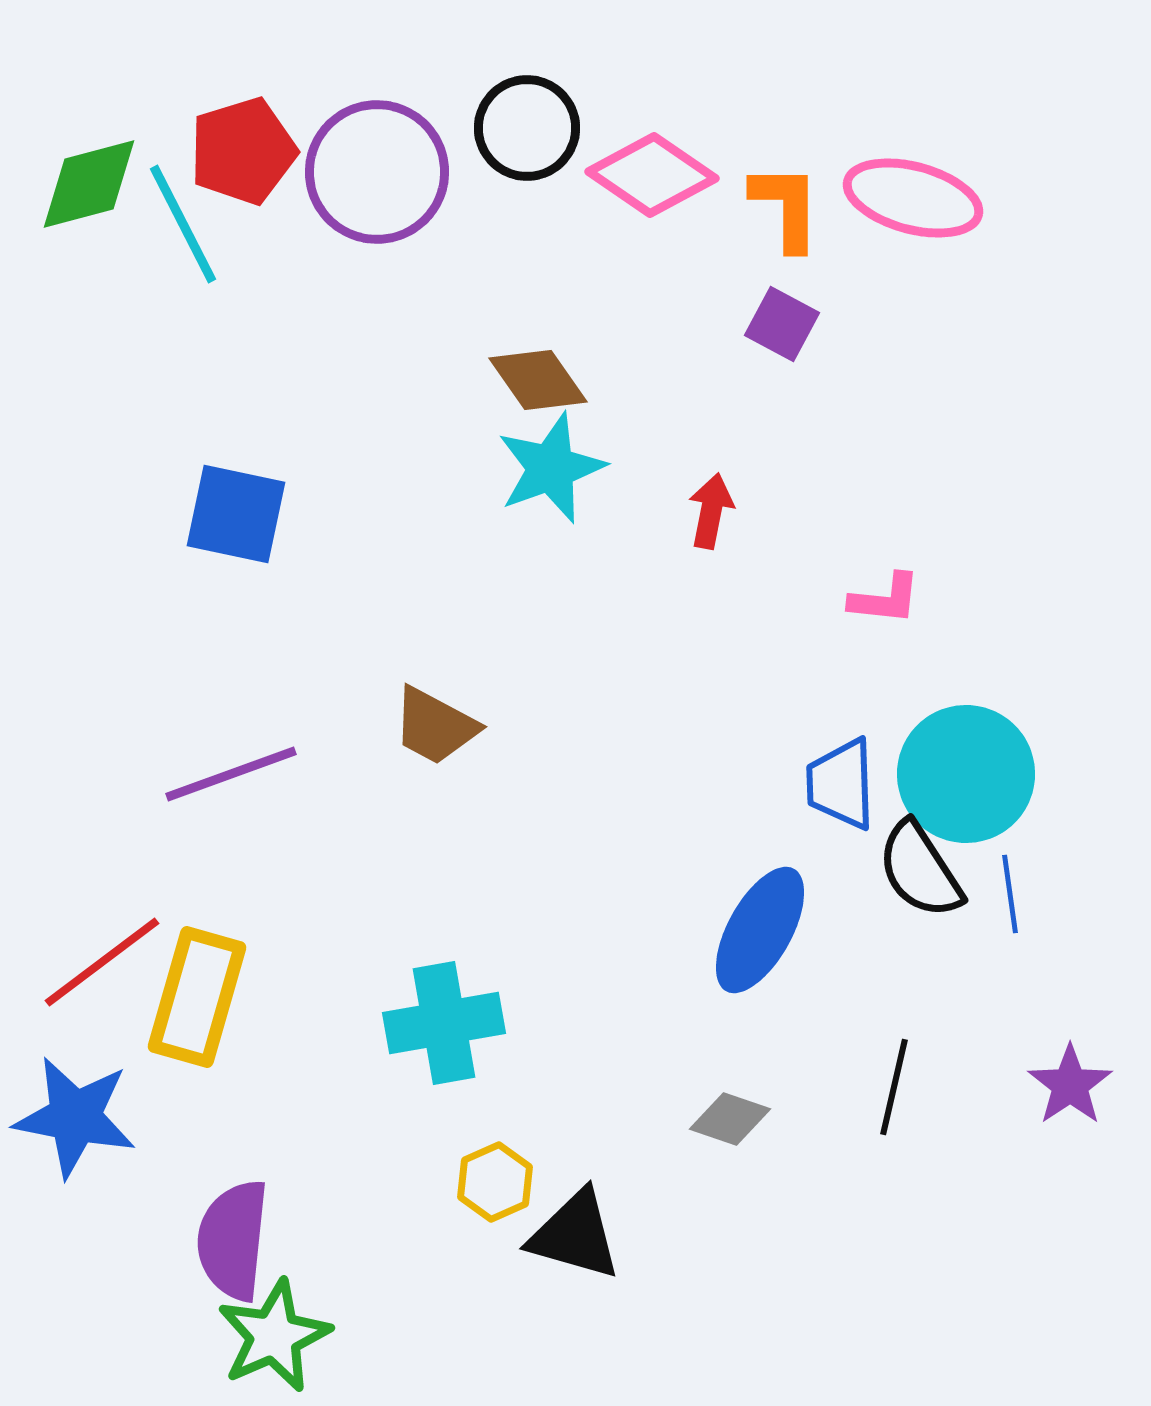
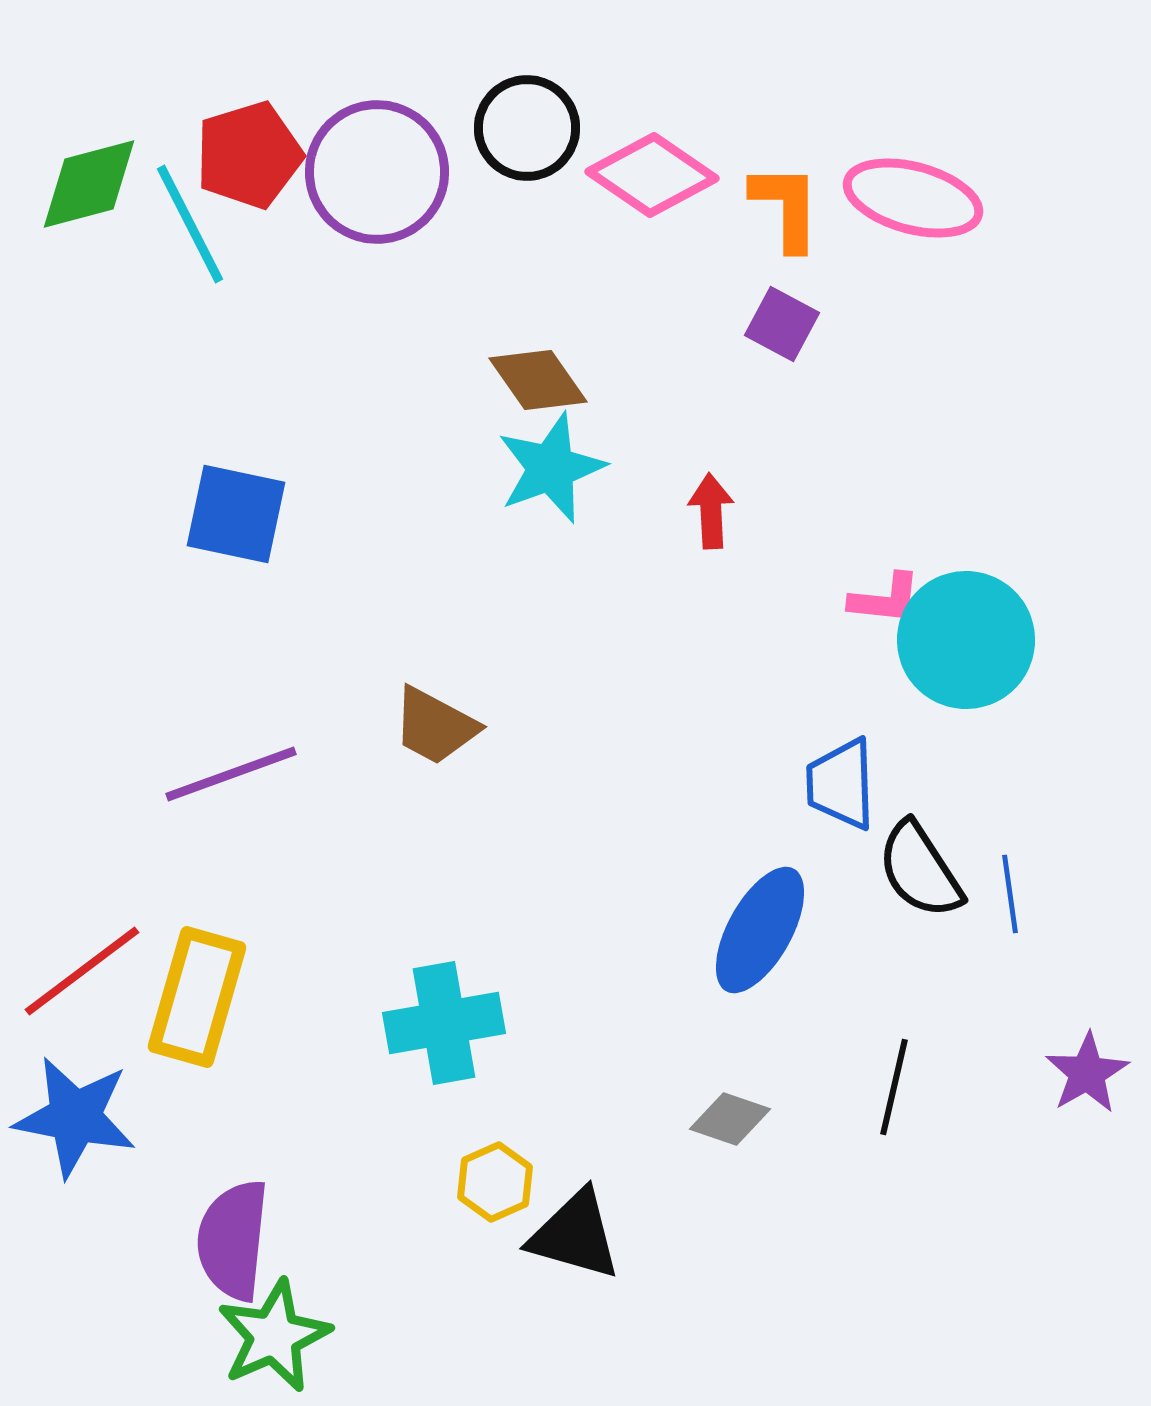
red pentagon: moved 6 px right, 4 px down
cyan line: moved 7 px right
red arrow: rotated 14 degrees counterclockwise
cyan circle: moved 134 px up
red line: moved 20 px left, 9 px down
purple star: moved 17 px right, 12 px up; rotated 4 degrees clockwise
